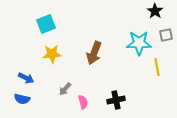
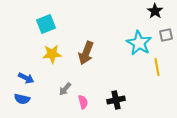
cyan star: rotated 30 degrees clockwise
brown arrow: moved 8 px left
